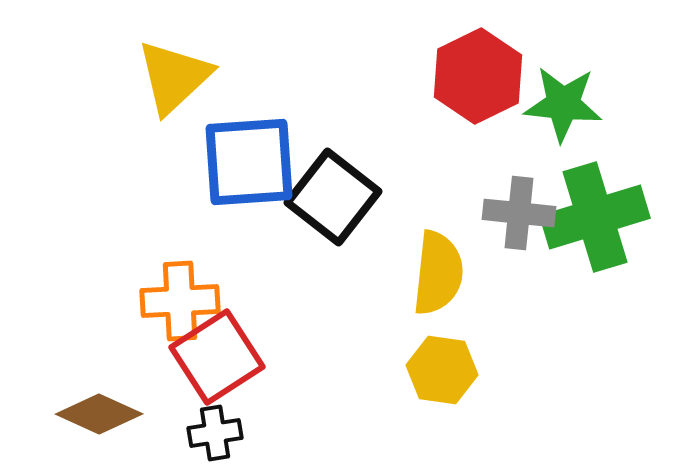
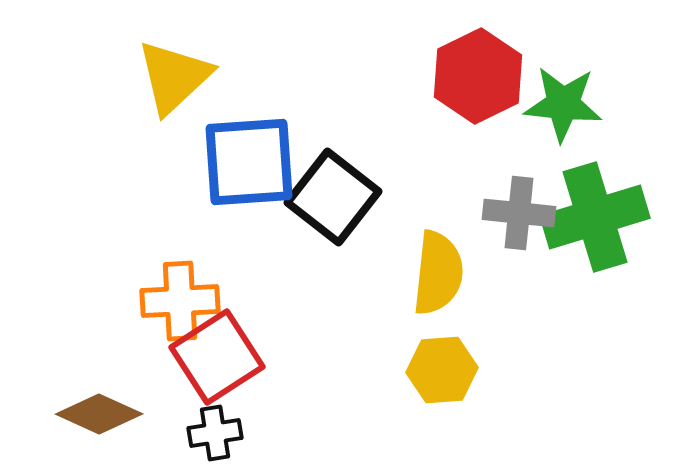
yellow hexagon: rotated 12 degrees counterclockwise
